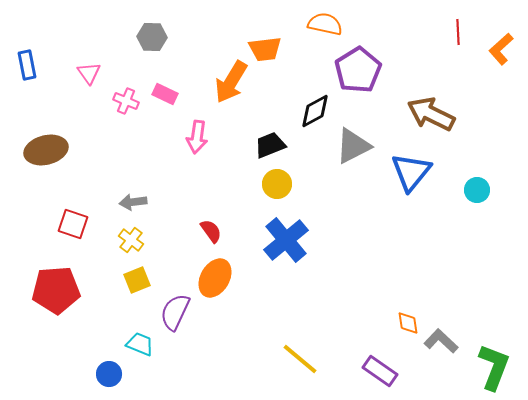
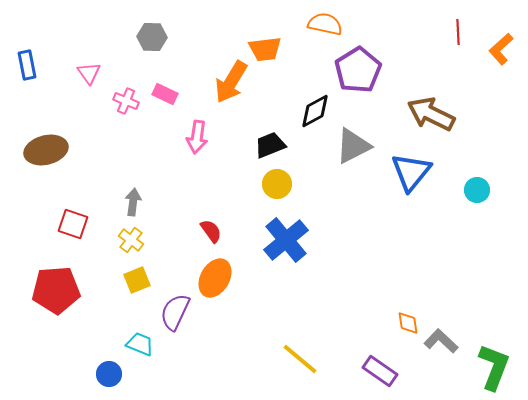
gray arrow: rotated 104 degrees clockwise
